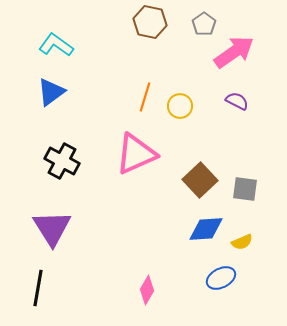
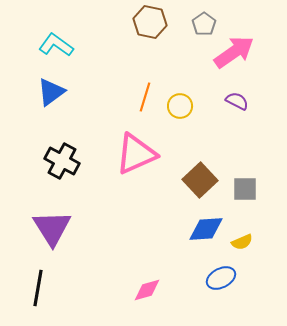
gray square: rotated 8 degrees counterclockwise
pink diamond: rotated 44 degrees clockwise
